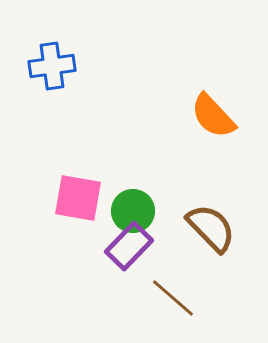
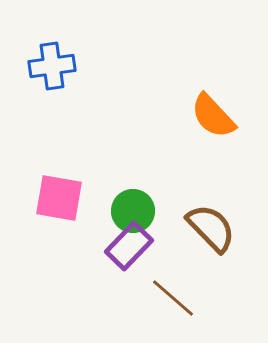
pink square: moved 19 px left
